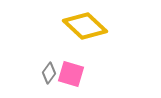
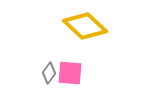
pink square: moved 1 px left, 1 px up; rotated 12 degrees counterclockwise
